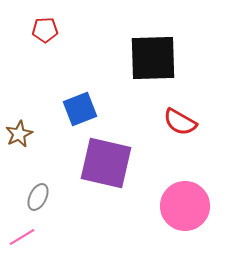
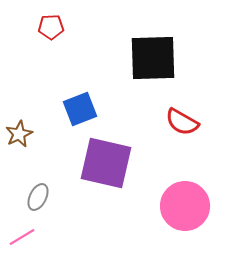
red pentagon: moved 6 px right, 3 px up
red semicircle: moved 2 px right
